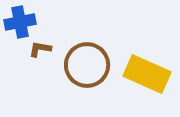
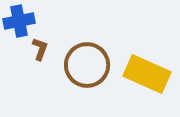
blue cross: moved 1 px left, 1 px up
brown L-shape: rotated 100 degrees clockwise
